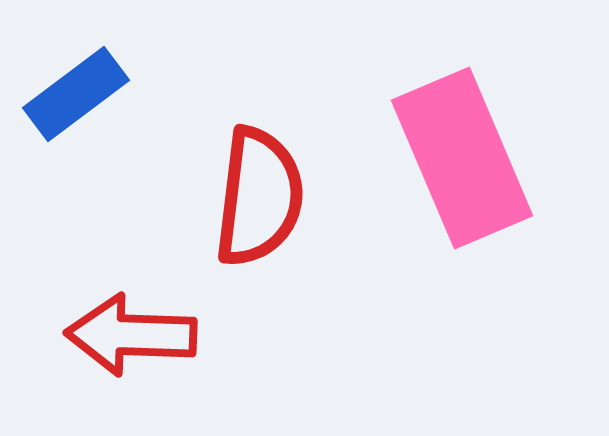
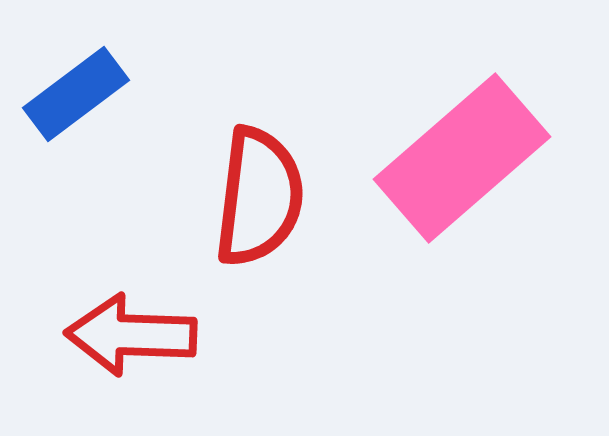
pink rectangle: rotated 72 degrees clockwise
